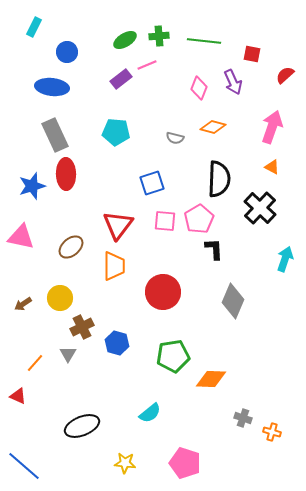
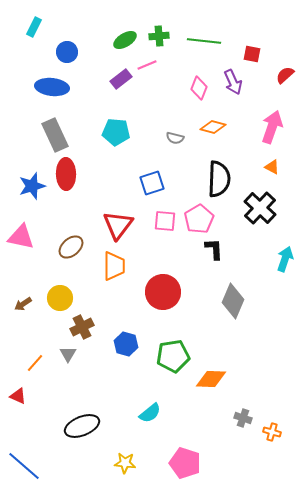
blue hexagon at (117, 343): moved 9 px right, 1 px down
